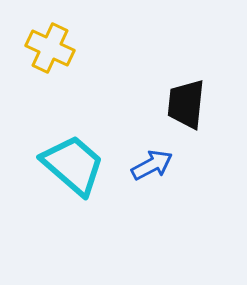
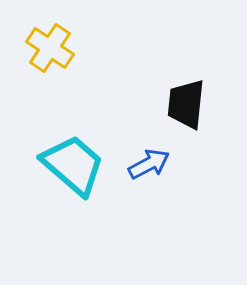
yellow cross: rotated 9 degrees clockwise
blue arrow: moved 3 px left, 1 px up
